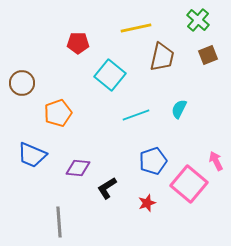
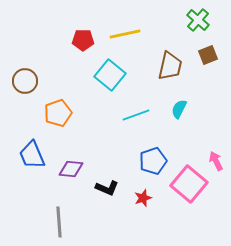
yellow line: moved 11 px left, 6 px down
red pentagon: moved 5 px right, 3 px up
brown trapezoid: moved 8 px right, 9 px down
brown circle: moved 3 px right, 2 px up
blue trapezoid: rotated 44 degrees clockwise
purple diamond: moved 7 px left, 1 px down
black L-shape: rotated 125 degrees counterclockwise
red star: moved 4 px left, 5 px up
